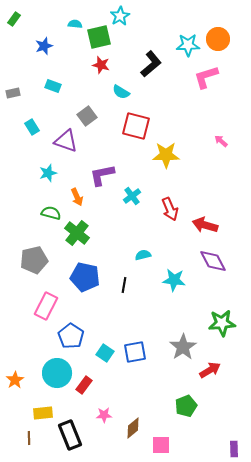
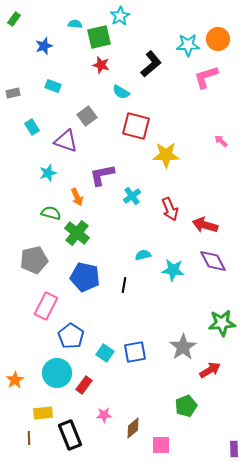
cyan star at (174, 280): moved 1 px left, 10 px up
